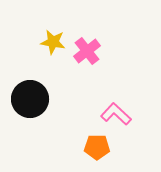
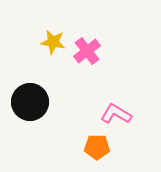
black circle: moved 3 px down
pink L-shape: rotated 12 degrees counterclockwise
